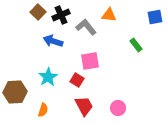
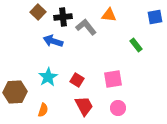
black cross: moved 2 px right, 2 px down; rotated 18 degrees clockwise
pink square: moved 23 px right, 18 px down
